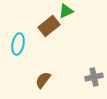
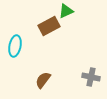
brown rectangle: rotated 10 degrees clockwise
cyan ellipse: moved 3 px left, 2 px down
gray cross: moved 3 px left; rotated 24 degrees clockwise
